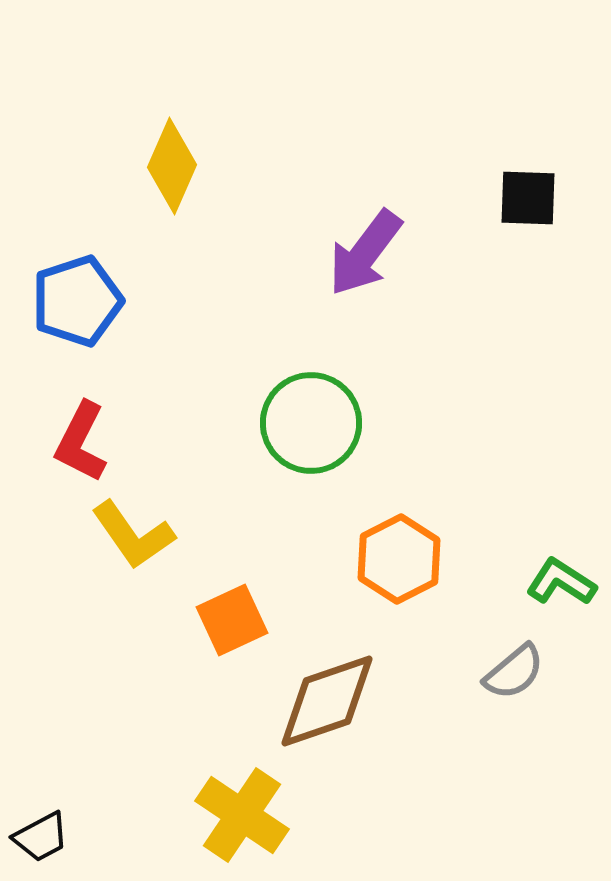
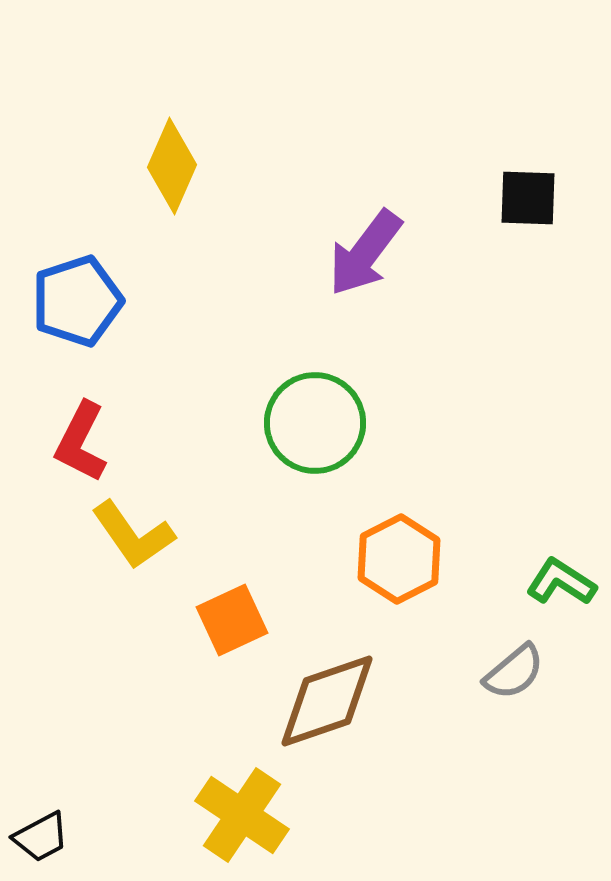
green circle: moved 4 px right
